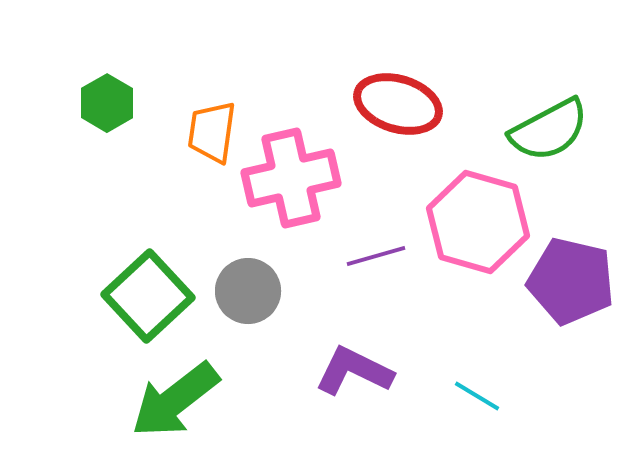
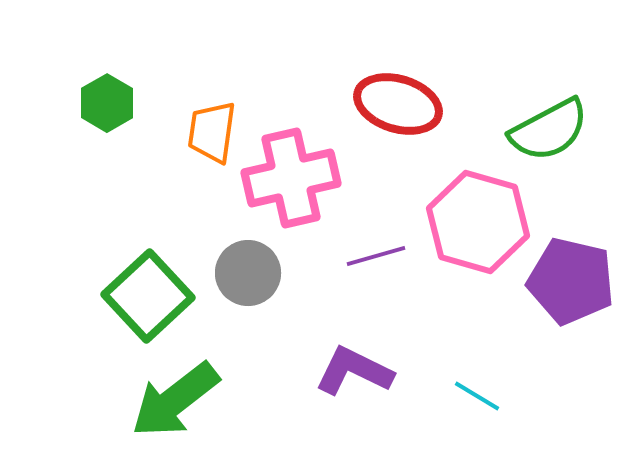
gray circle: moved 18 px up
